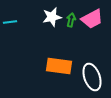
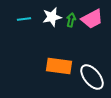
cyan line: moved 14 px right, 3 px up
white ellipse: rotated 20 degrees counterclockwise
